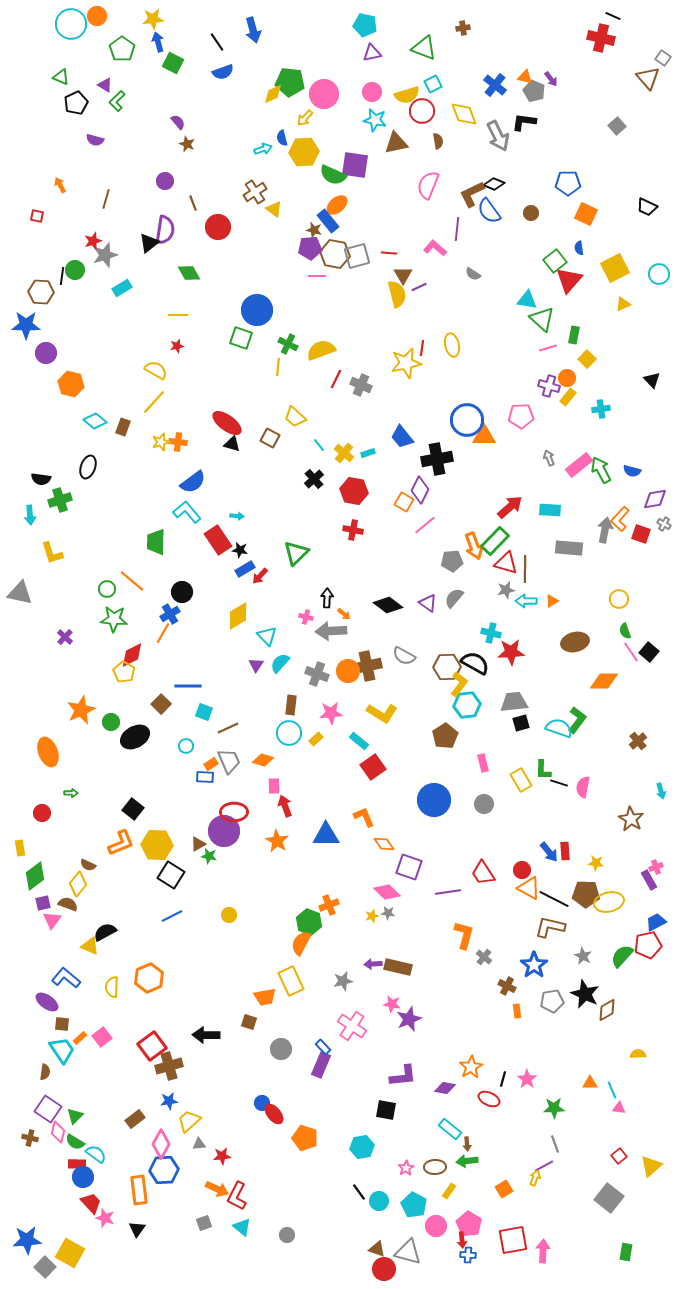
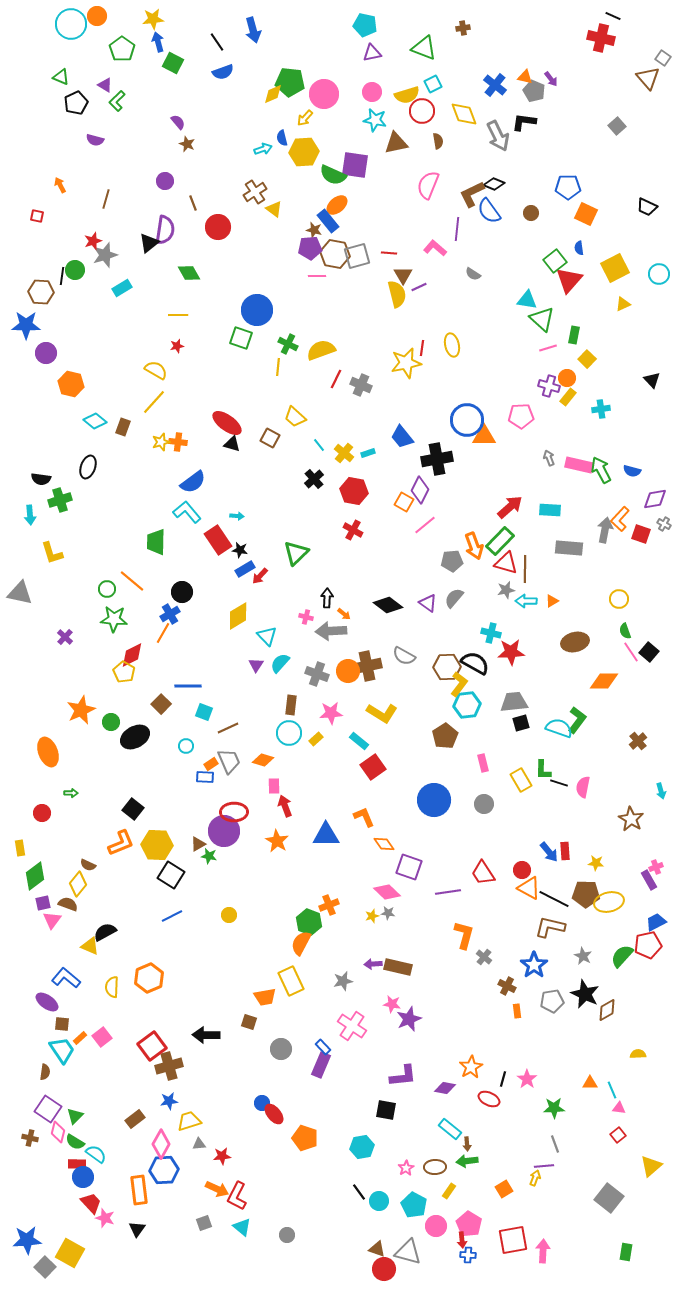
blue pentagon at (568, 183): moved 4 px down
pink rectangle at (579, 465): rotated 52 degrees clockwise
red cross at (353, 530): rotated 18 degrees clockwise
green rectangle at (495, 541): moved 5 px right
yellow trapezoid at (189, 1121): rotated 25 degrees clockwise
red square at (619, 1156): moved 1 px left, 21 px up
purple line at (544, 1166): rotated 24 degrees clockwise
